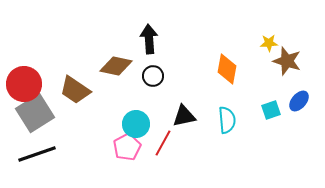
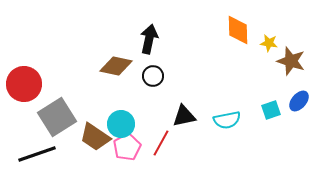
black arrow: rotated 16 degrees clockwise
yellow star: rotated 12 degrees clockwise
brown star: moved 4 px right
orange diamond: moved 11 px right, 39 px up; rotated 12 degrees counterclockwise
brown trapezoid: moved 20 px right, 47 px down
gray square: moved 22 px right, 4 px down
cyan semicircle: rotated 84 degrees clockwise
cyan circle: moved 15 px left
red line: moved 2 px left
